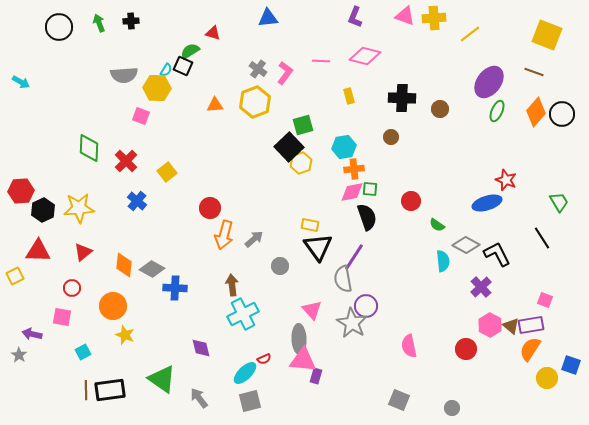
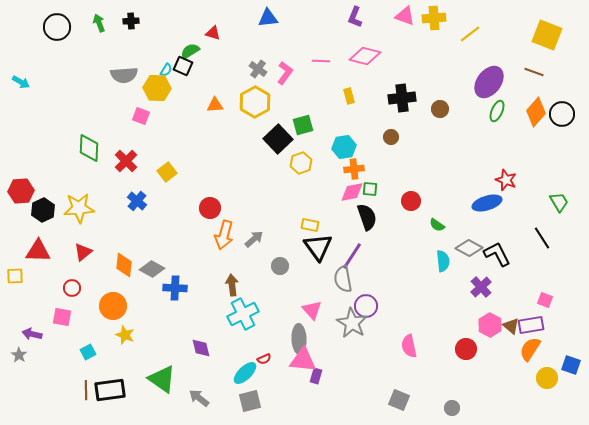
black circle at (59, 27): moved 2 px left
black cross at (402, 98): rotated 8 degrees counterclockwise
yellow hexagon at (255, 102): rotated 8 degrees counterclockwise
black square at (289, 147): moved 11 px left, 8 px up
gray diamond at (466, 245): moved 3 px right, 3 px down
purple line at (354, 257): moved 2 px left, 1 px up
yellow square at (15, 276): rotated 24 degrees clockwise
cyan square at (83, 352): moved 5 px right
gray arrow at (199, 398): rotated 15 degrees counterclockwise
